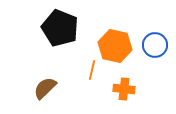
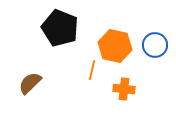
brown semicircle: moved 15 px left, 5 px up
